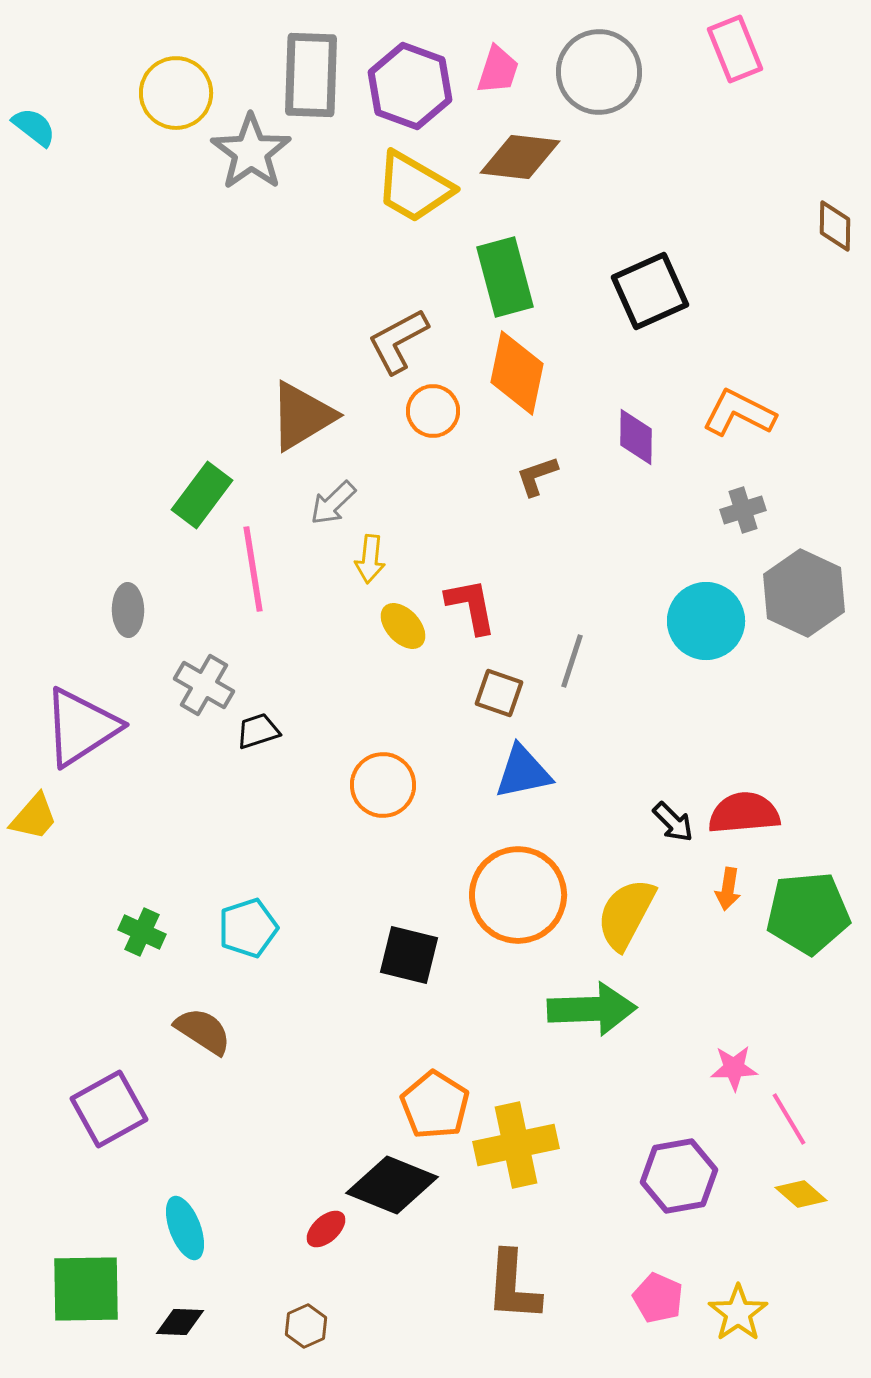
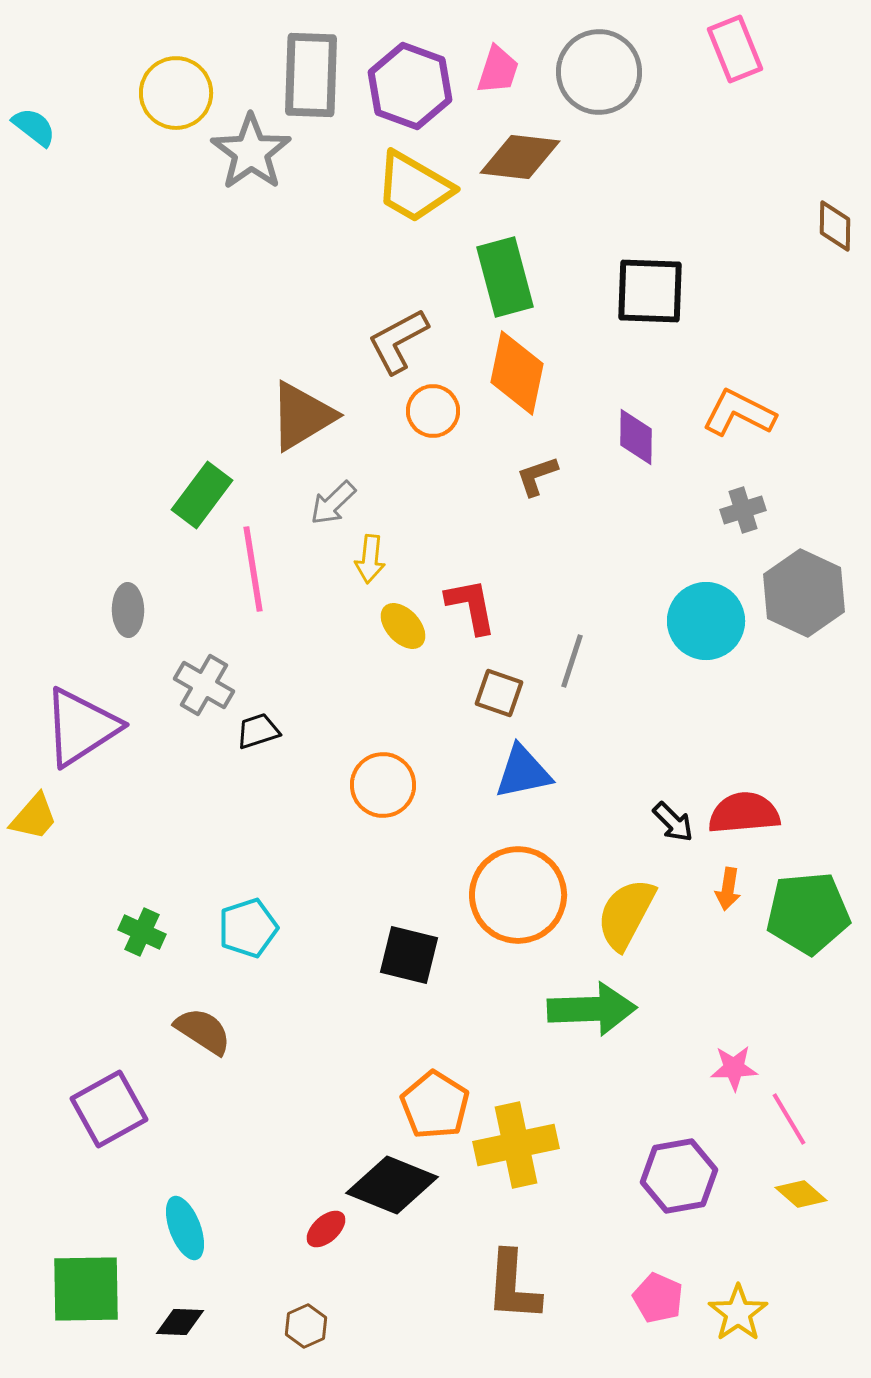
black square at (650, 291): rotated 26 degrees clockwise
